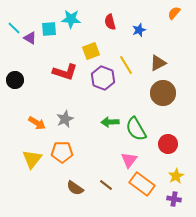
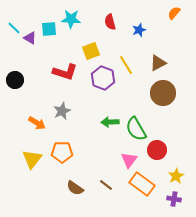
gray star: moved 3 px left, 8 px up
red circle: moved 11 px left, 6 px down
